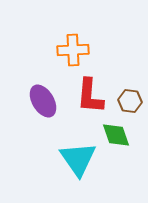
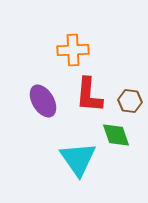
red L-shape: moved 1 px left, 1 px up
